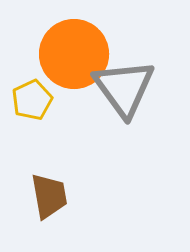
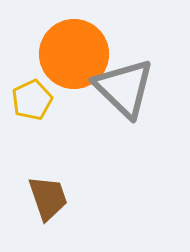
gray triangle: rotated 10 degrees counterclockwise
brown trapezoid: moved 1 px left, 2 px down; rotated 9 degrees counterclockwise
